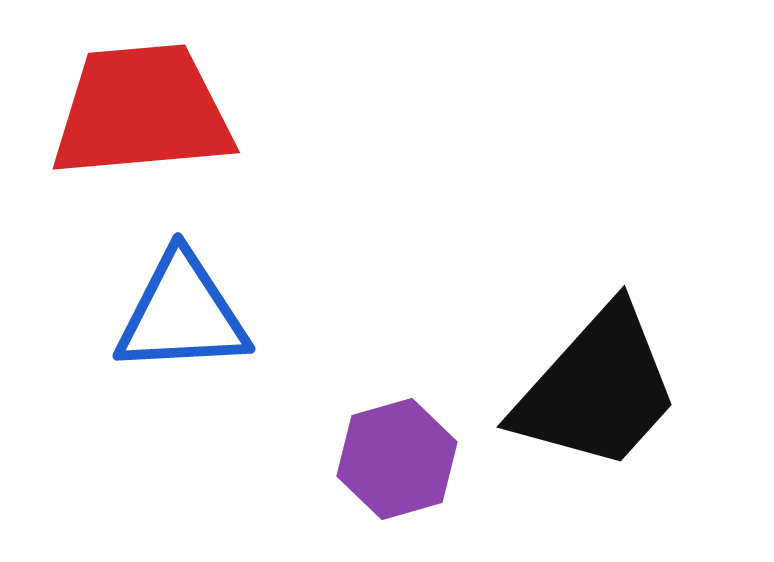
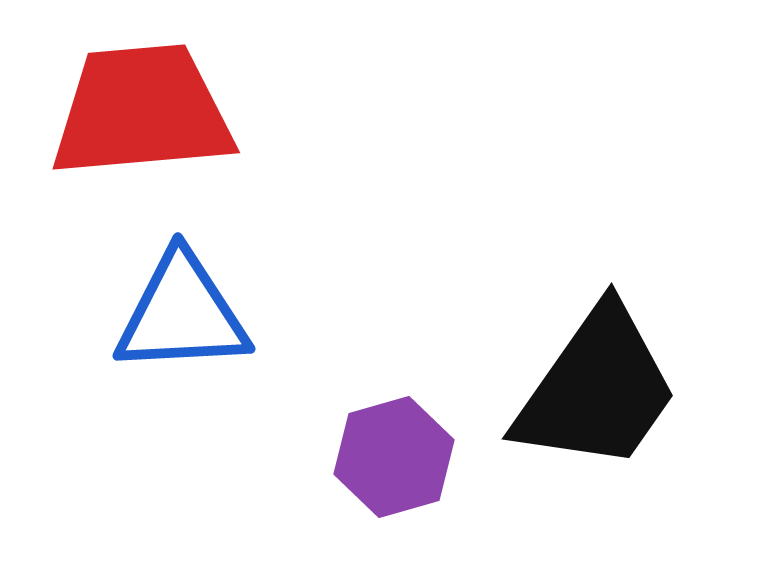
black trapezoid: rotated 7 degrees counterclockwise
purple hexagon: moved 3 px left, 2 px up
